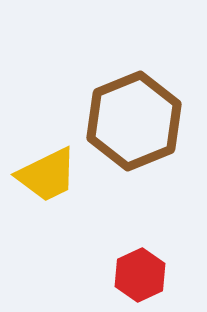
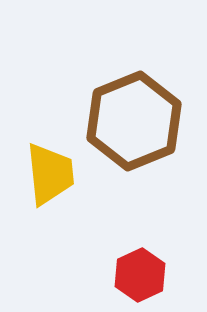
yellow trapezoid: moved 3 px right, 1 px up; rotated 70 degrees counterclockwise
